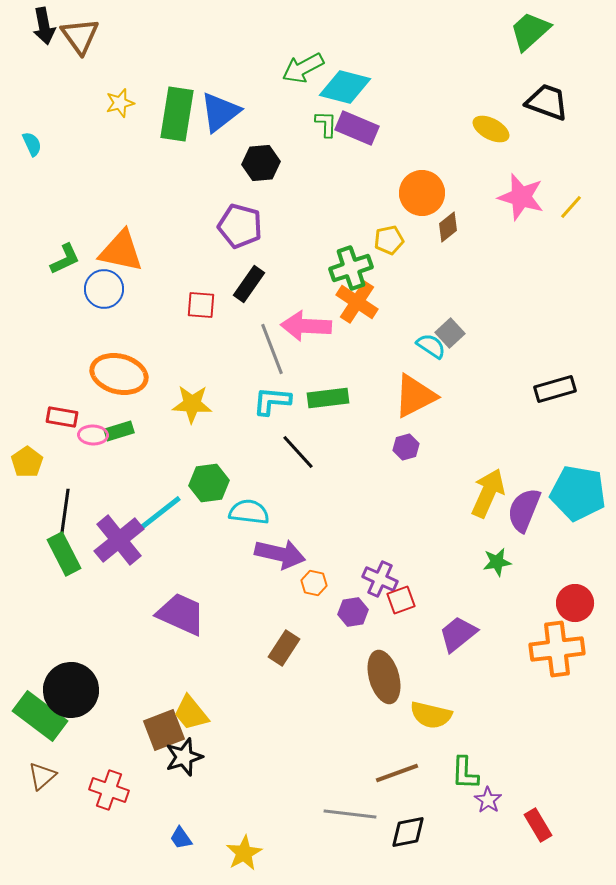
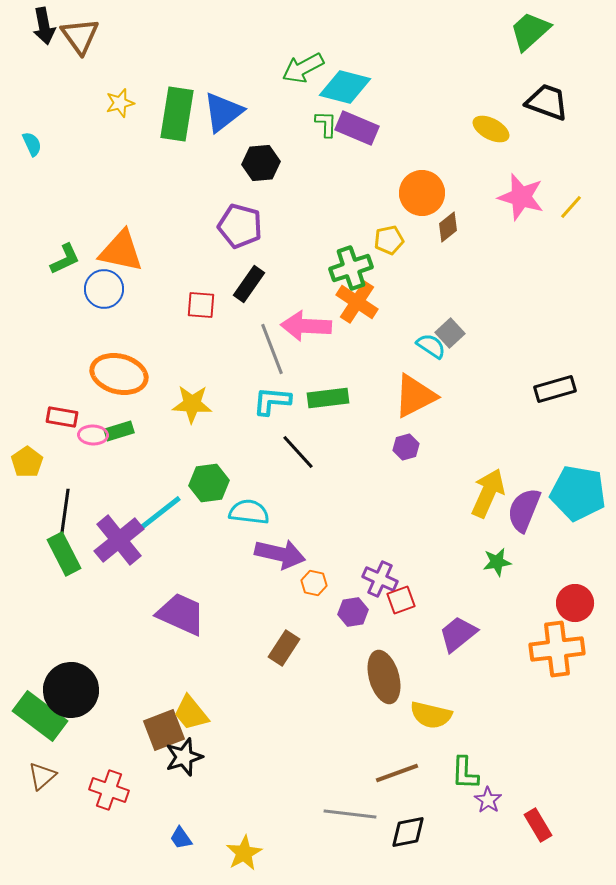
blue triangle at (220, 112): moved 3 px right
